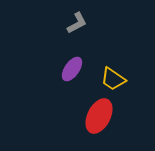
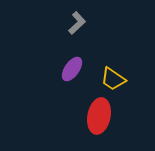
gray L-shape: rotated 15 degrees counterclockwise
red ellipse: rotated 16 degrees counterclockwise
